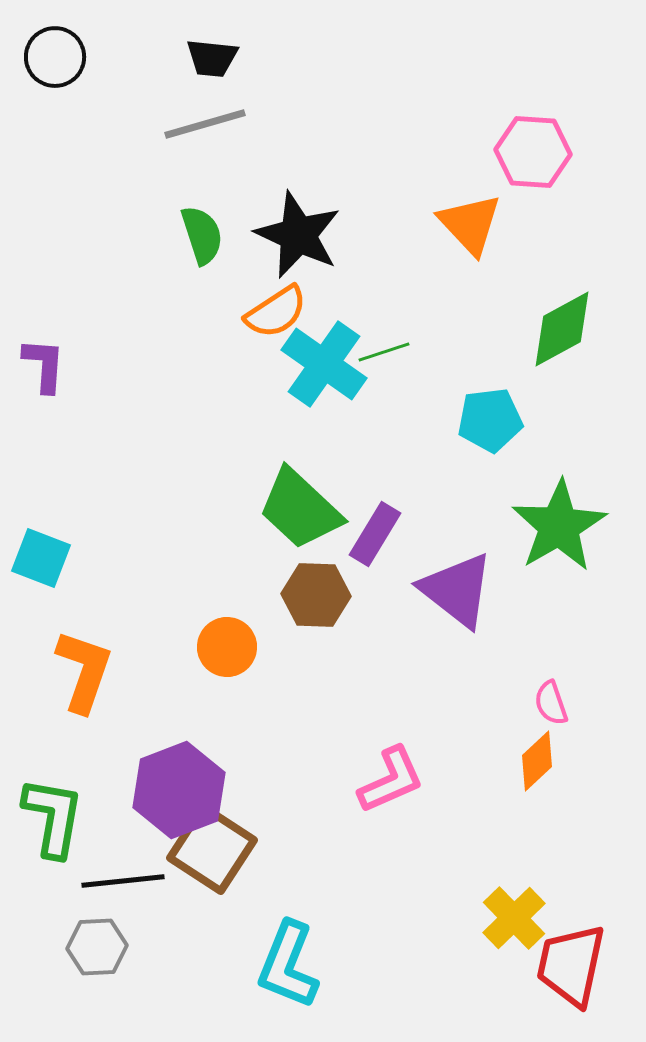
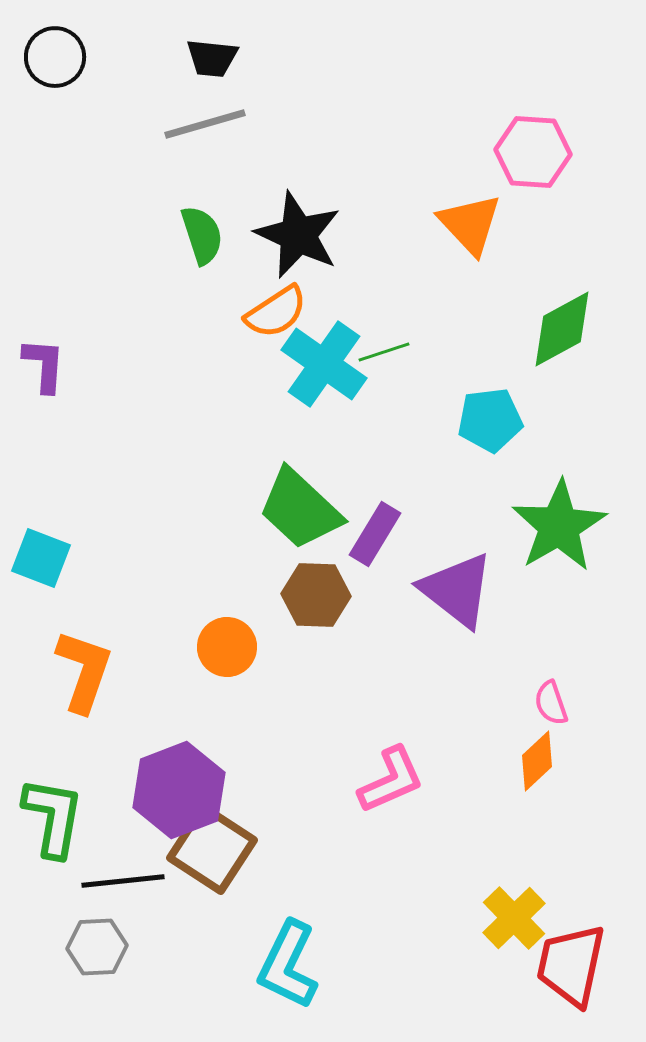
cyan L-shape: rotated 4 degrees clockwise
